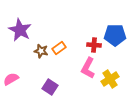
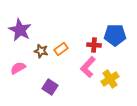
orange rectangle: moved 2 px right, 1 px down
pink L-shape: moved 1 px up; rotated 15 degrees clockwise
pink semicircle: moved 7 px right, 11 px up
